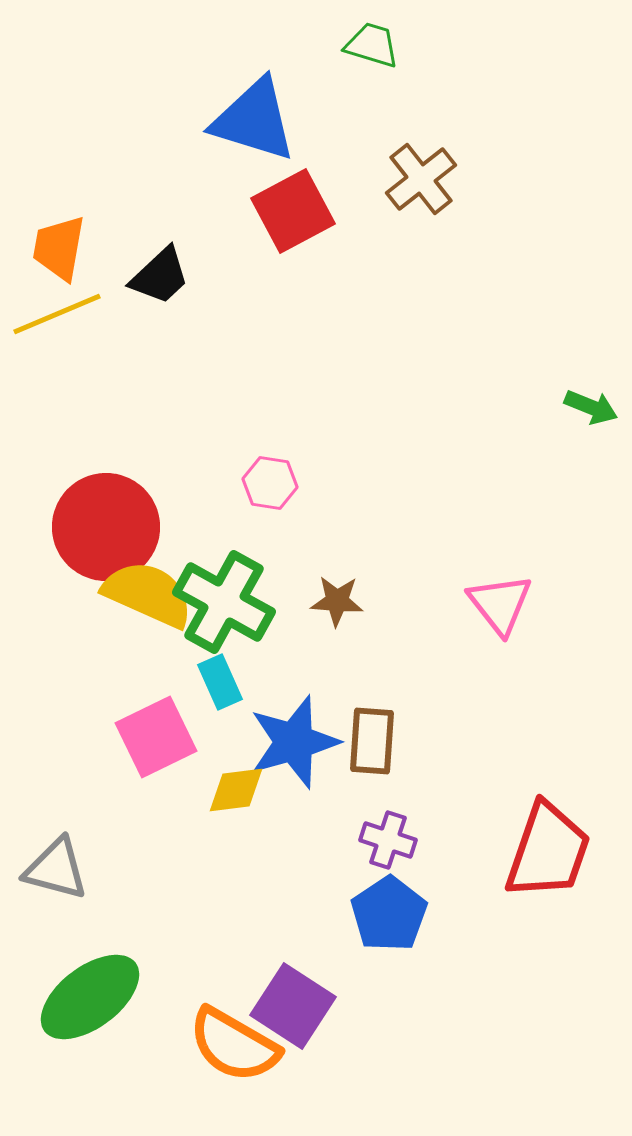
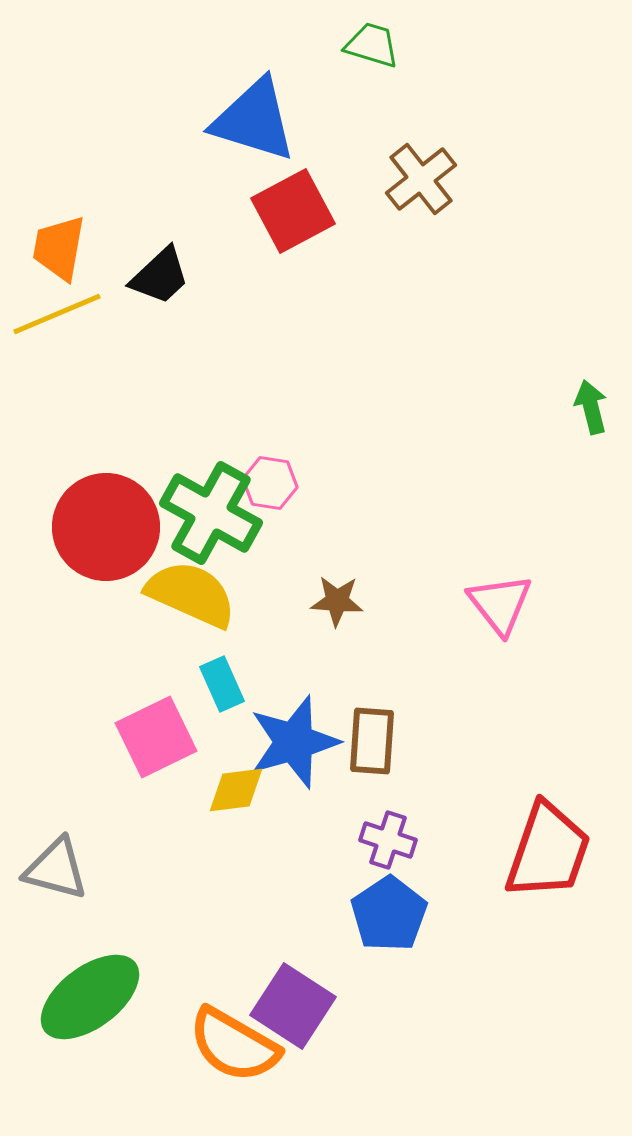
green arrow: rotated 126 degrees counterclockwise
yellow semicircle: moved 43 px right
green cross: moved 13 px left, 89 px up
cyan rectangle: moved 2 px right, 2 px down
